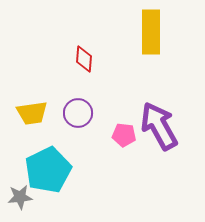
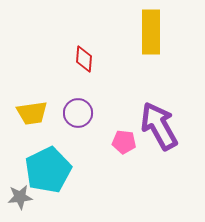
pink pentagon: moved 7 px down
